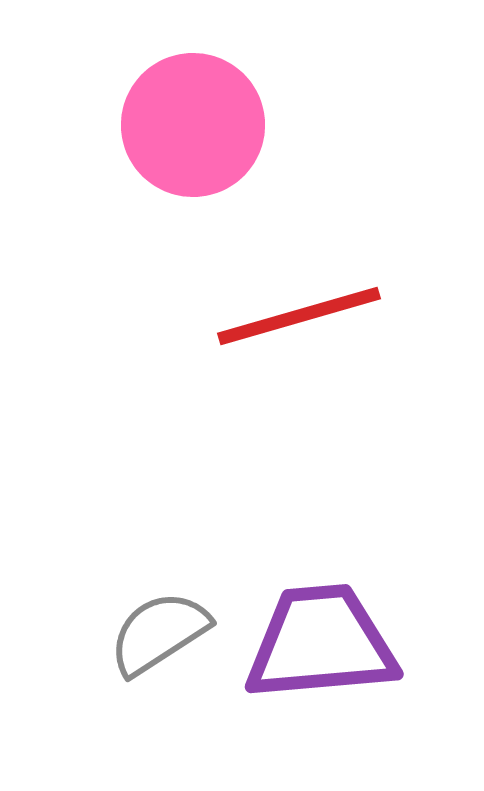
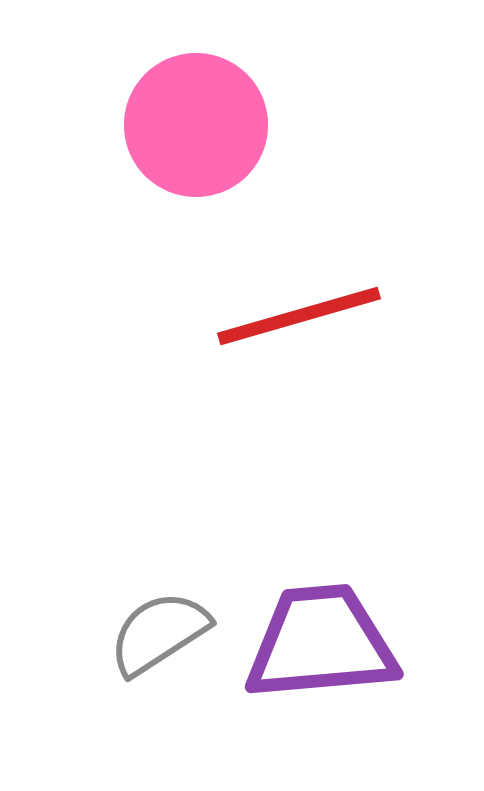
pink circle: moved 3 px right
